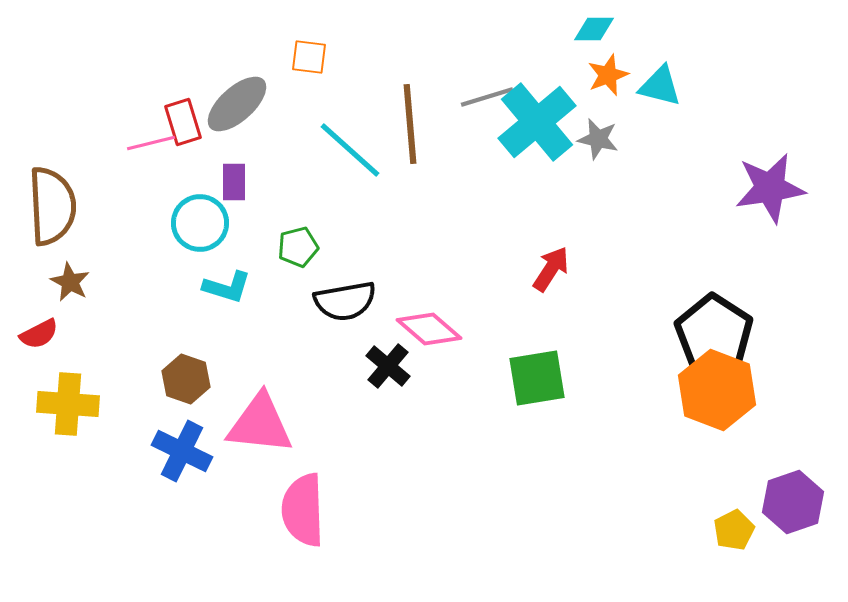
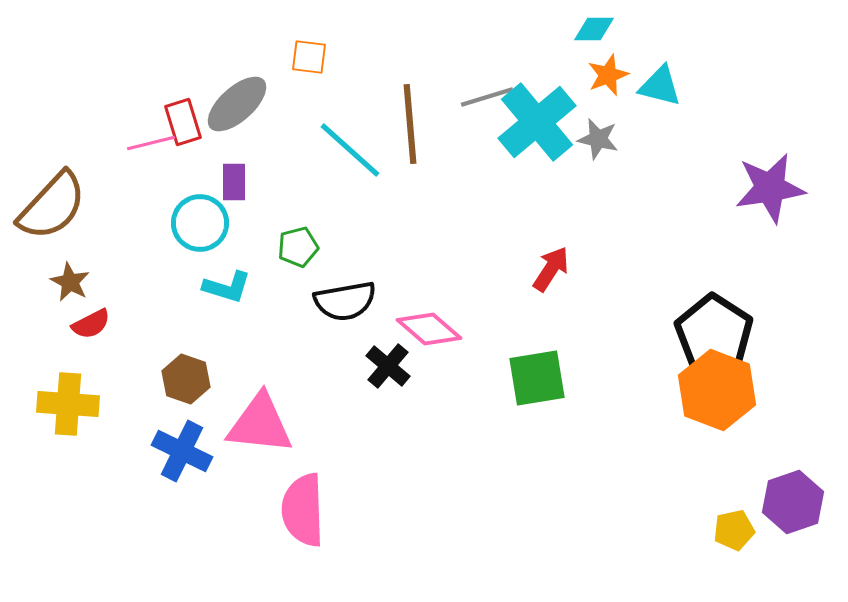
brown semicircle: rotated 46 degrees clockwise
red semicircle: moved 52 px right, 10 px up
yellow pentagon: rotated 15 degrees clockwise
